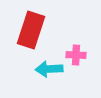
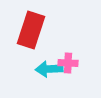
pink cross: moved 8 px left, 8 px down
